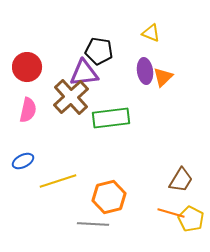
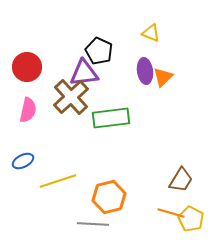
black pentagon: rotated 16 degrees clockwise
